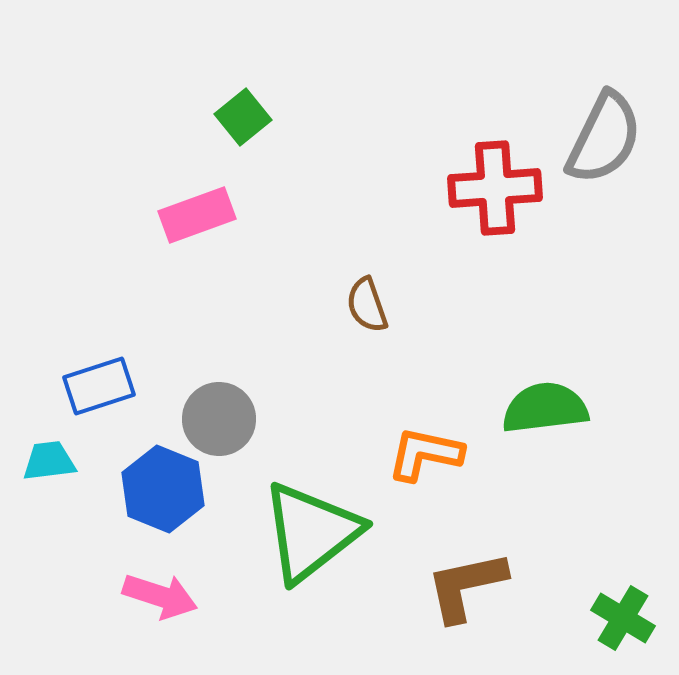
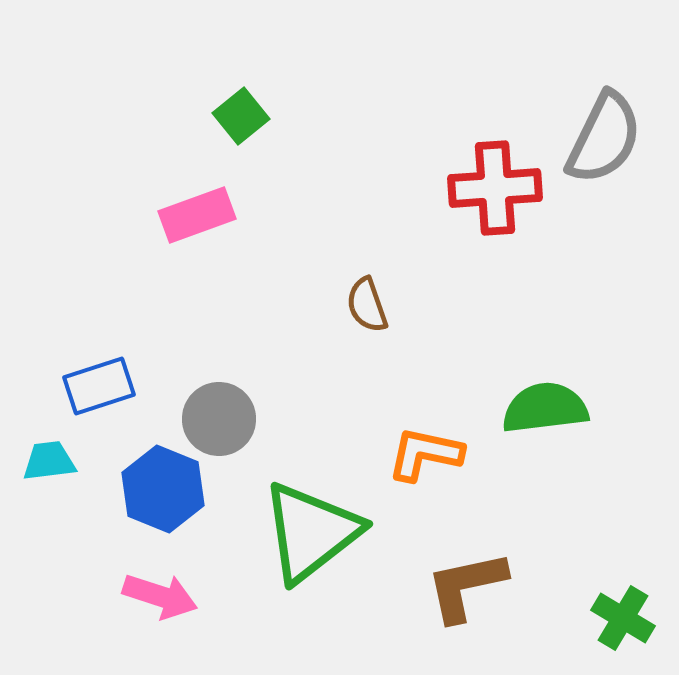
green square: moved 2 px left, 1 px up
